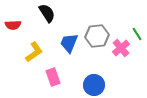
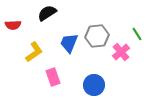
black semicircle: rotated 90 degrees counterclockwise
pink cross: moved 4 px down
